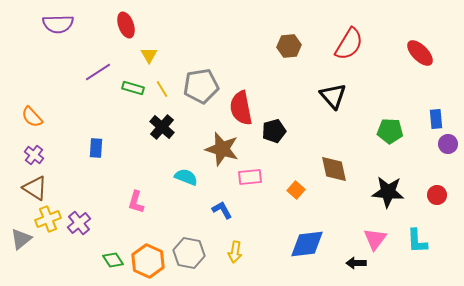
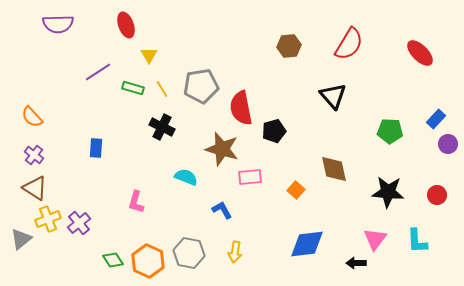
blue rectangle at (436, 119): rotated 48 degrees clockwise
black cross at (162, 127): rotated 15 degrees counterclockwise
